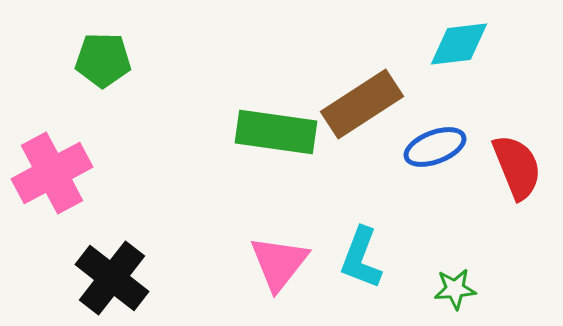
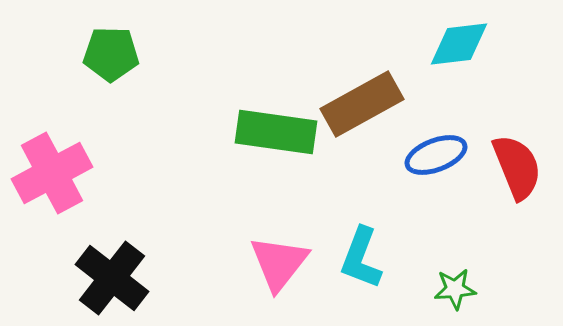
green pentagon: moved 8 px right, 6 px up
brown rectangle: rotated 4 degrees clockwise
blue ellipse: moved 1 px right, 8 px down
